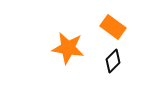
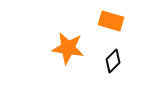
orange rectangle: moved 2 px left, 6 px up; rotated 20 degrees counterclockwise
